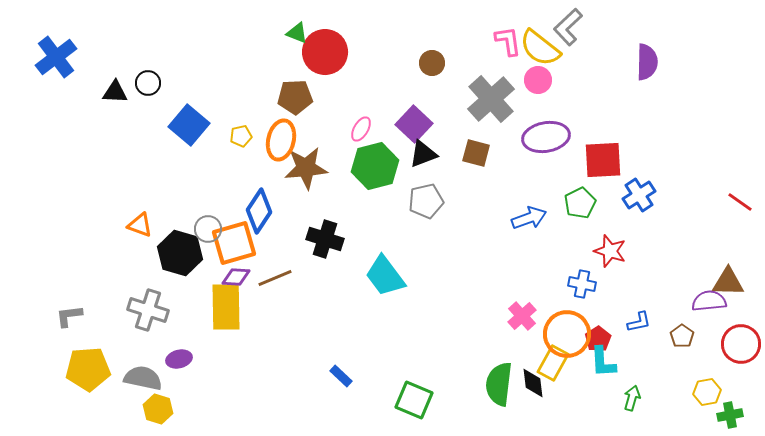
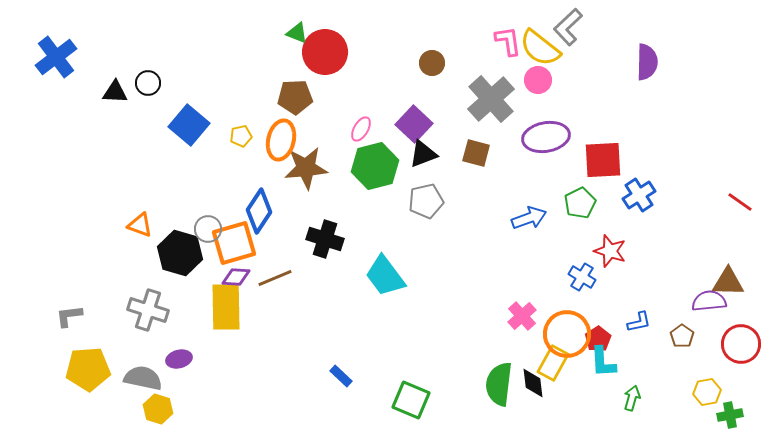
blue cross at (582, 284): moved 7 px up; rotated 20 degrees clockwise
green square at (414, 400): moved 3 px left
